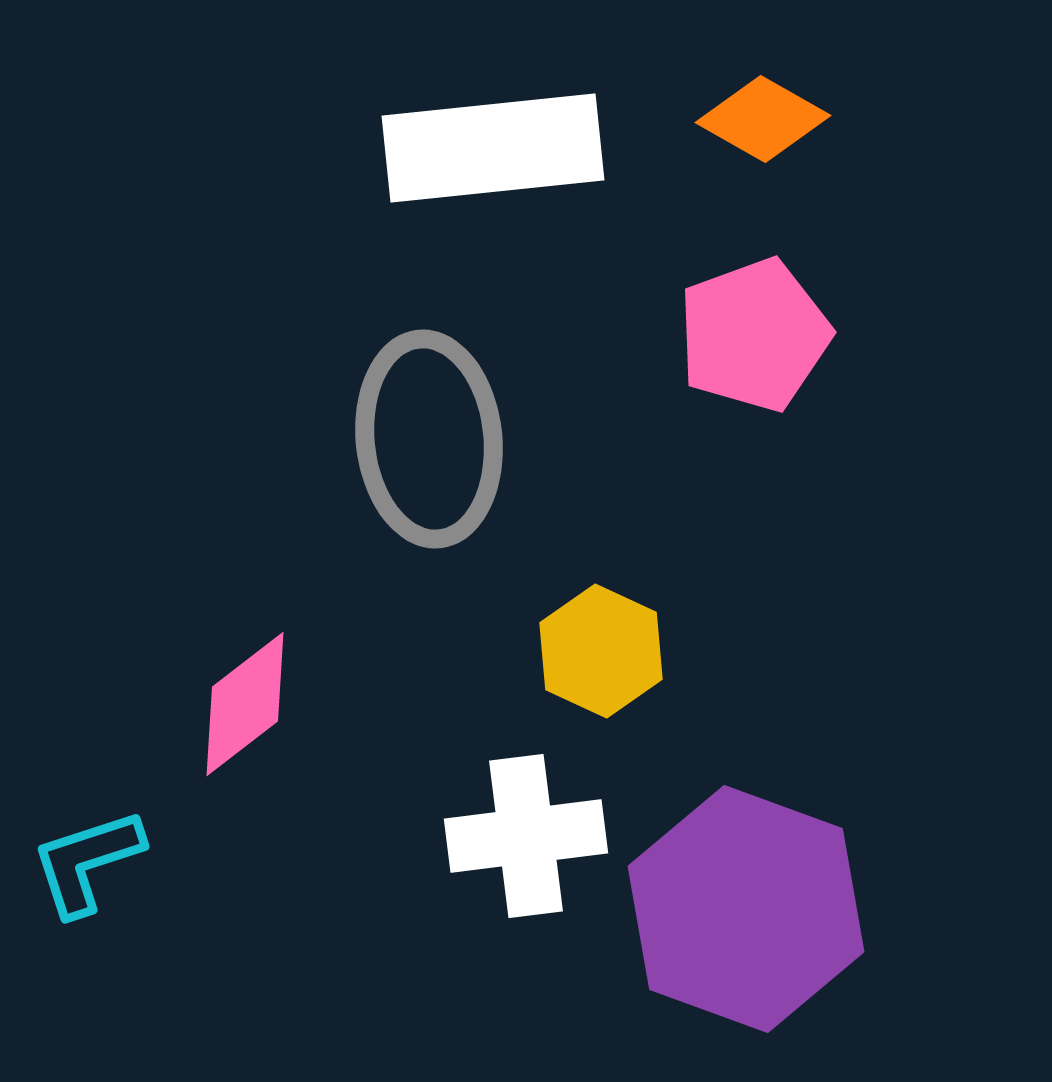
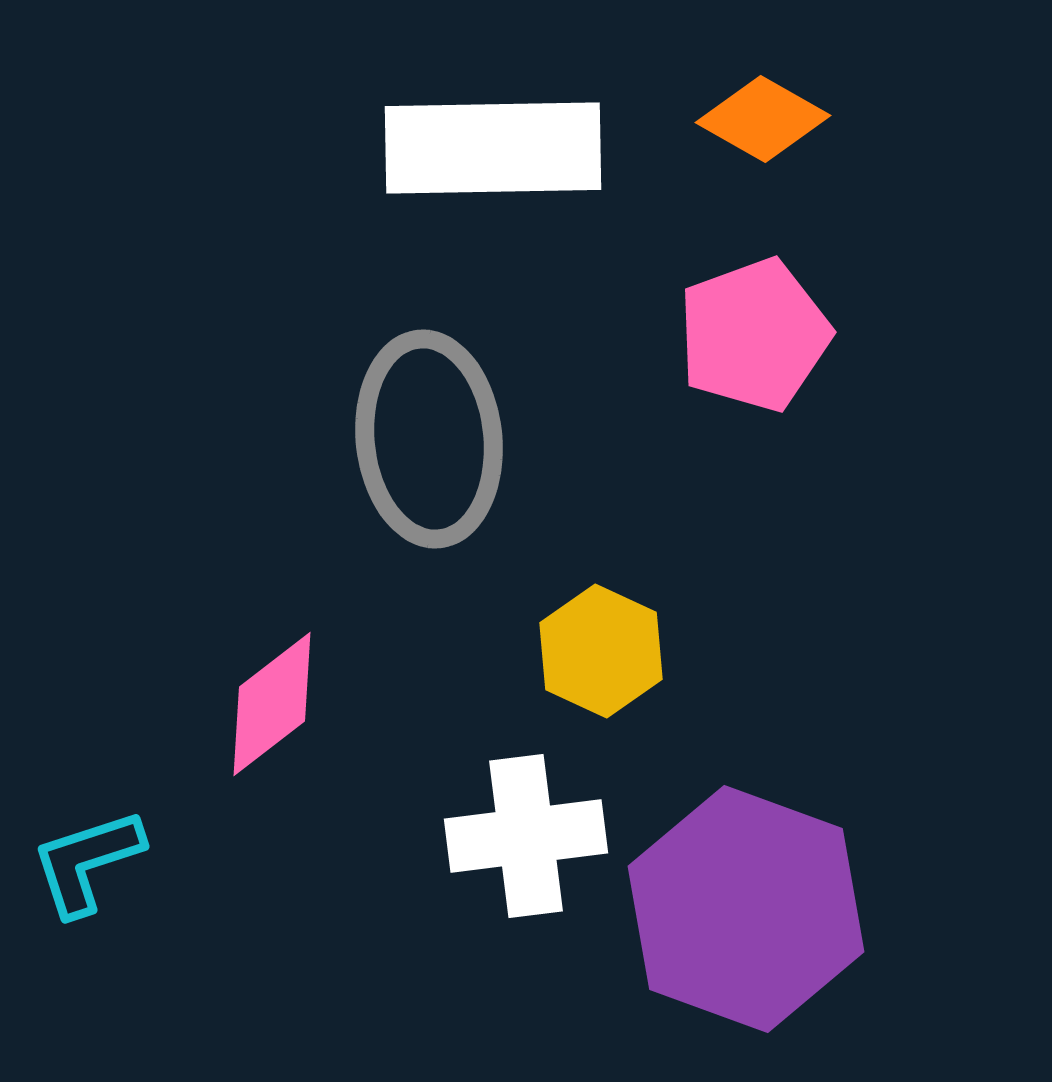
white rectangle: rotated 5 degrees clockwise
pink diamond: moved 27 px right
